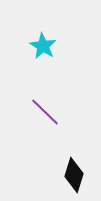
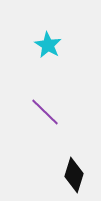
cyan star: moved 5 px right, 1 px up
